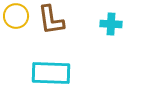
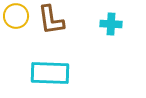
cyan rectangle: moved 1 px left
